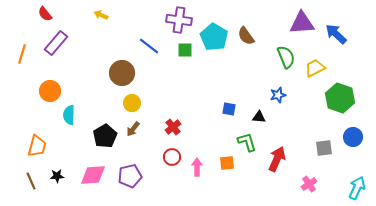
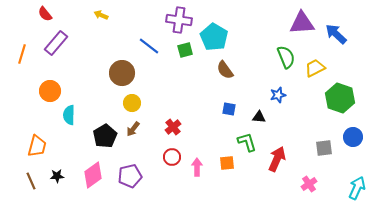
brown semicircle: moved 21 px left, 34 px down
green square: rotated 14 degrees counterclockwise
pink diamond: rotated 32 degrees counterclockwise
